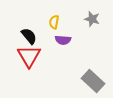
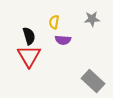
gray star: rotated 21 degrees counterclockwise
black semicircle: rotated 24 degrees clockwise
